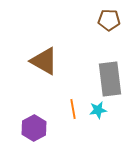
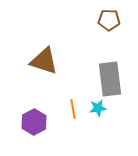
brown triangle: rotated 12 degrees counterclockwise
cyan star: moved 2 px up
purple hexagon: moved 6 px up
